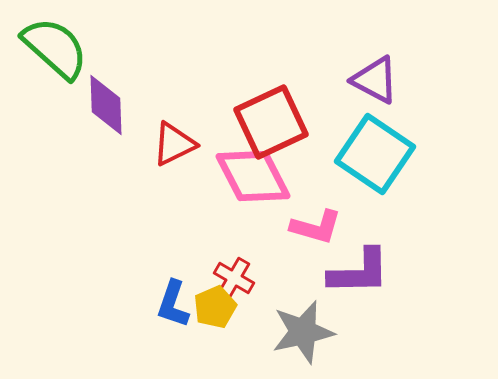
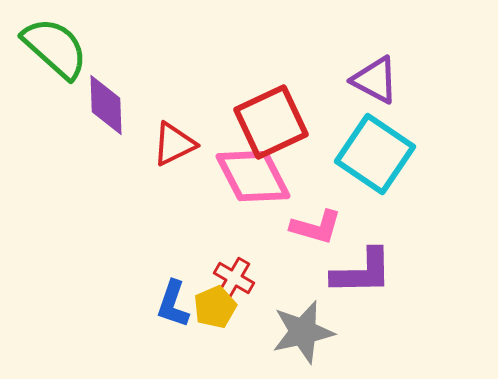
purple L-shape: moved 3 px right
